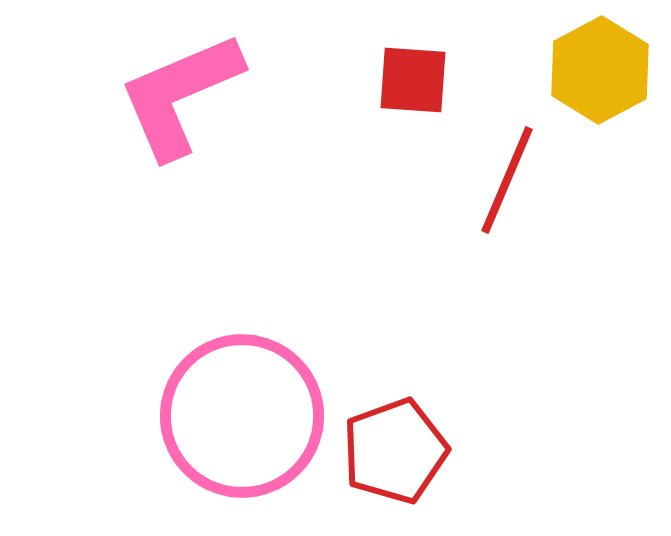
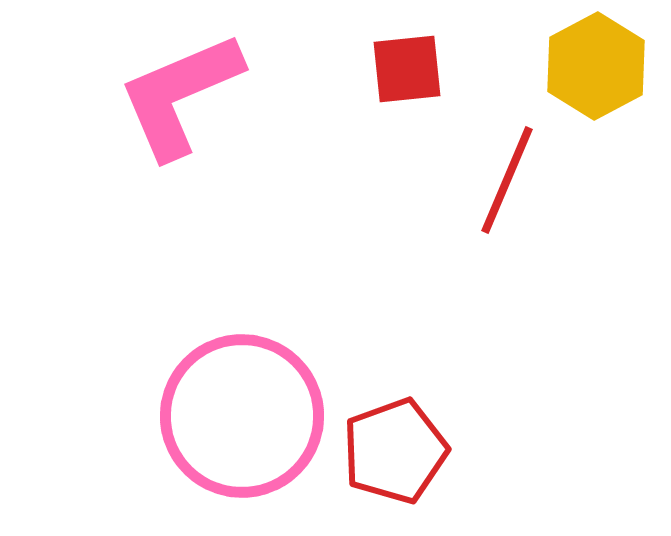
yellow hexagon: moved 4 px left, 4 px up
red square: moved 6 px left, 11 px up; rotated 10 degrees counterclockwise
